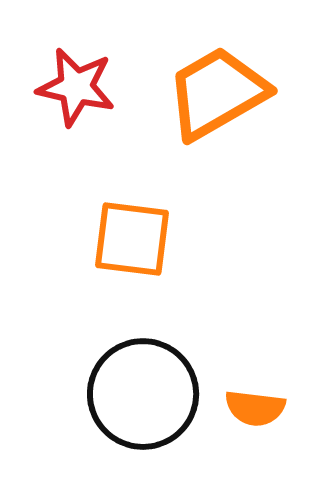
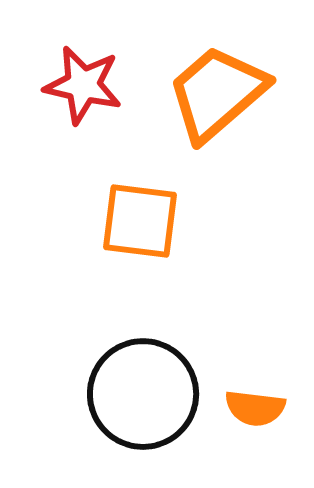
red star: moved 7 px right, 2 px up
orange trapezoid: rotated 11 degrees counterclockwise
orange square: moved 8 px right, 18 px up
